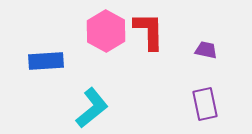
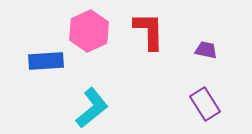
pink hexagon: moved 17 px left; rotated 6 degrees clockwise
purple rectangle: rotated 20 degrees counterclockwise
